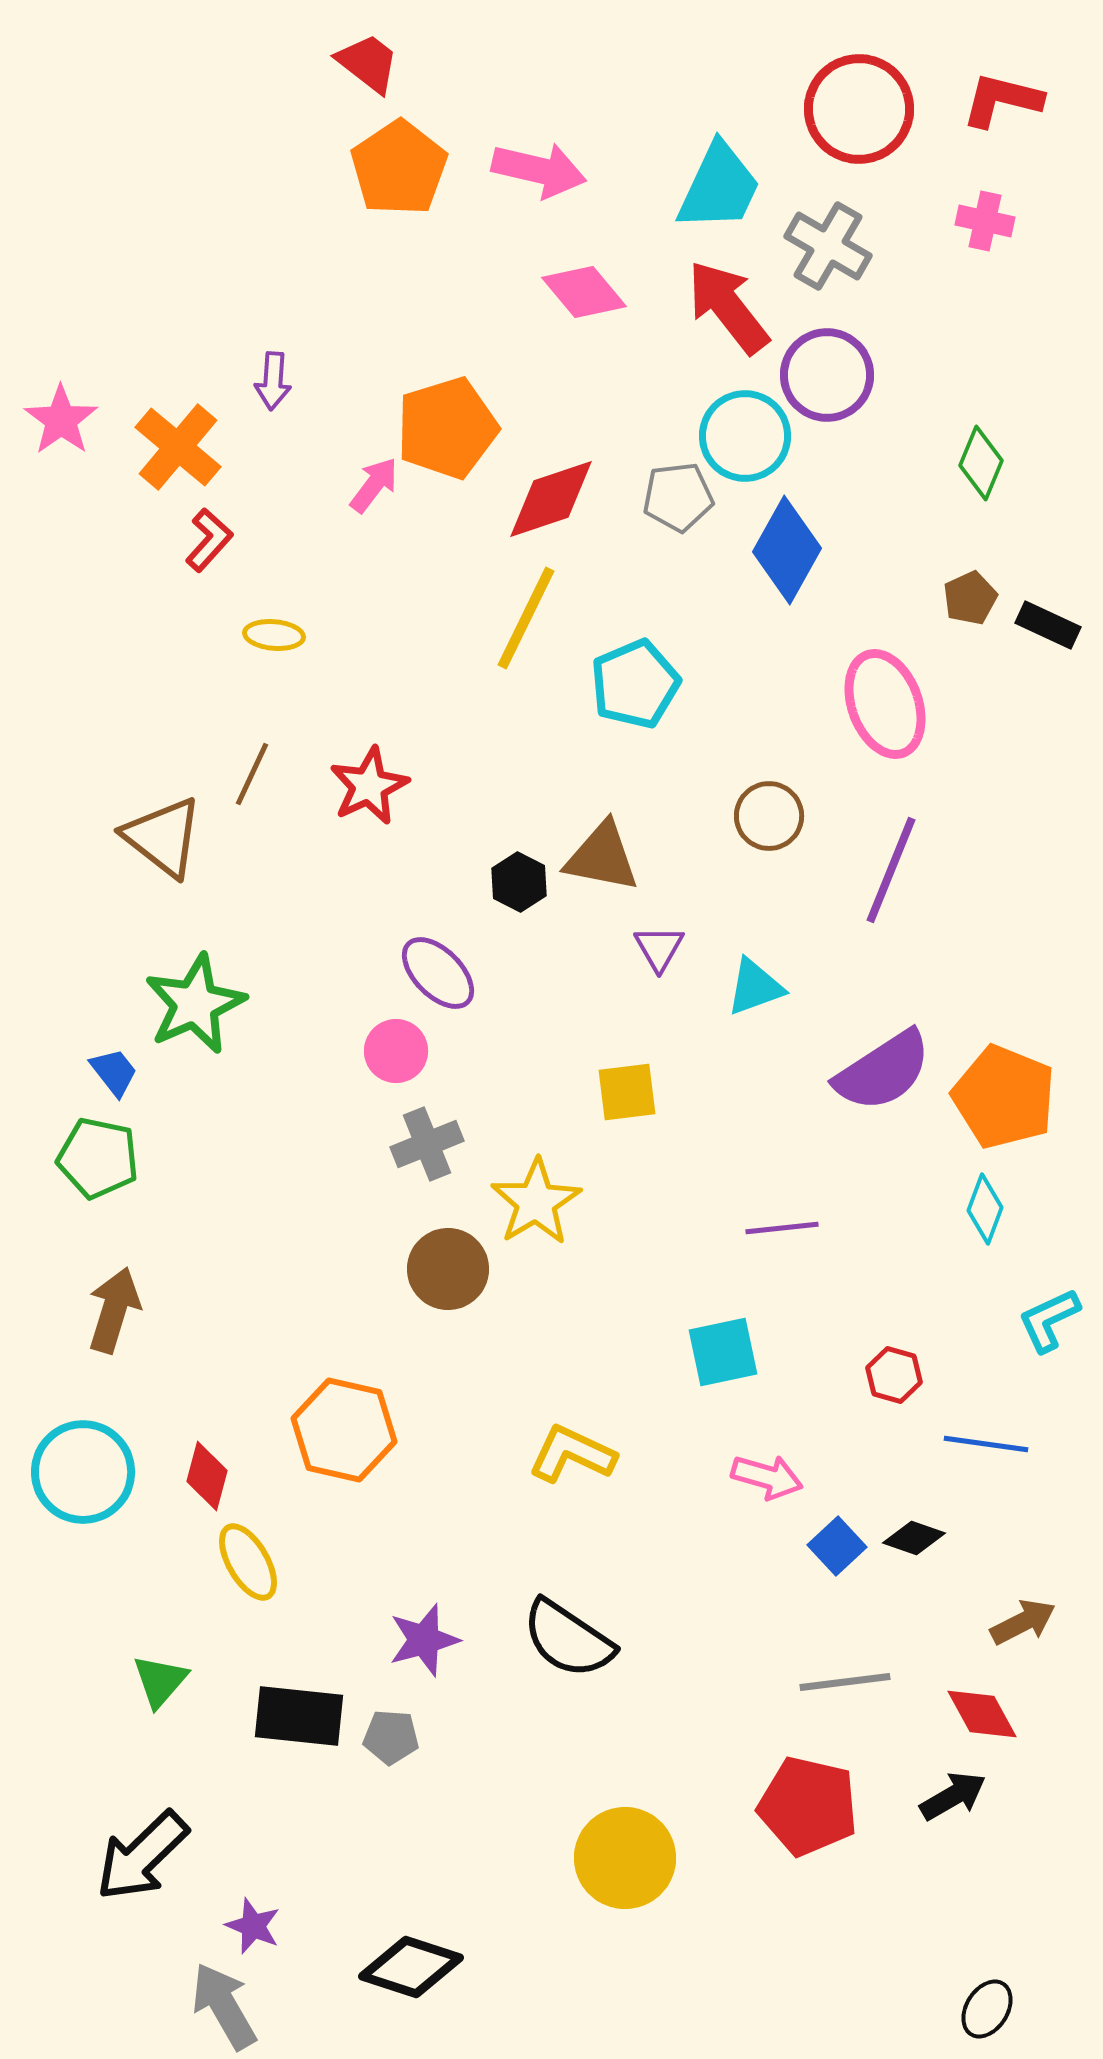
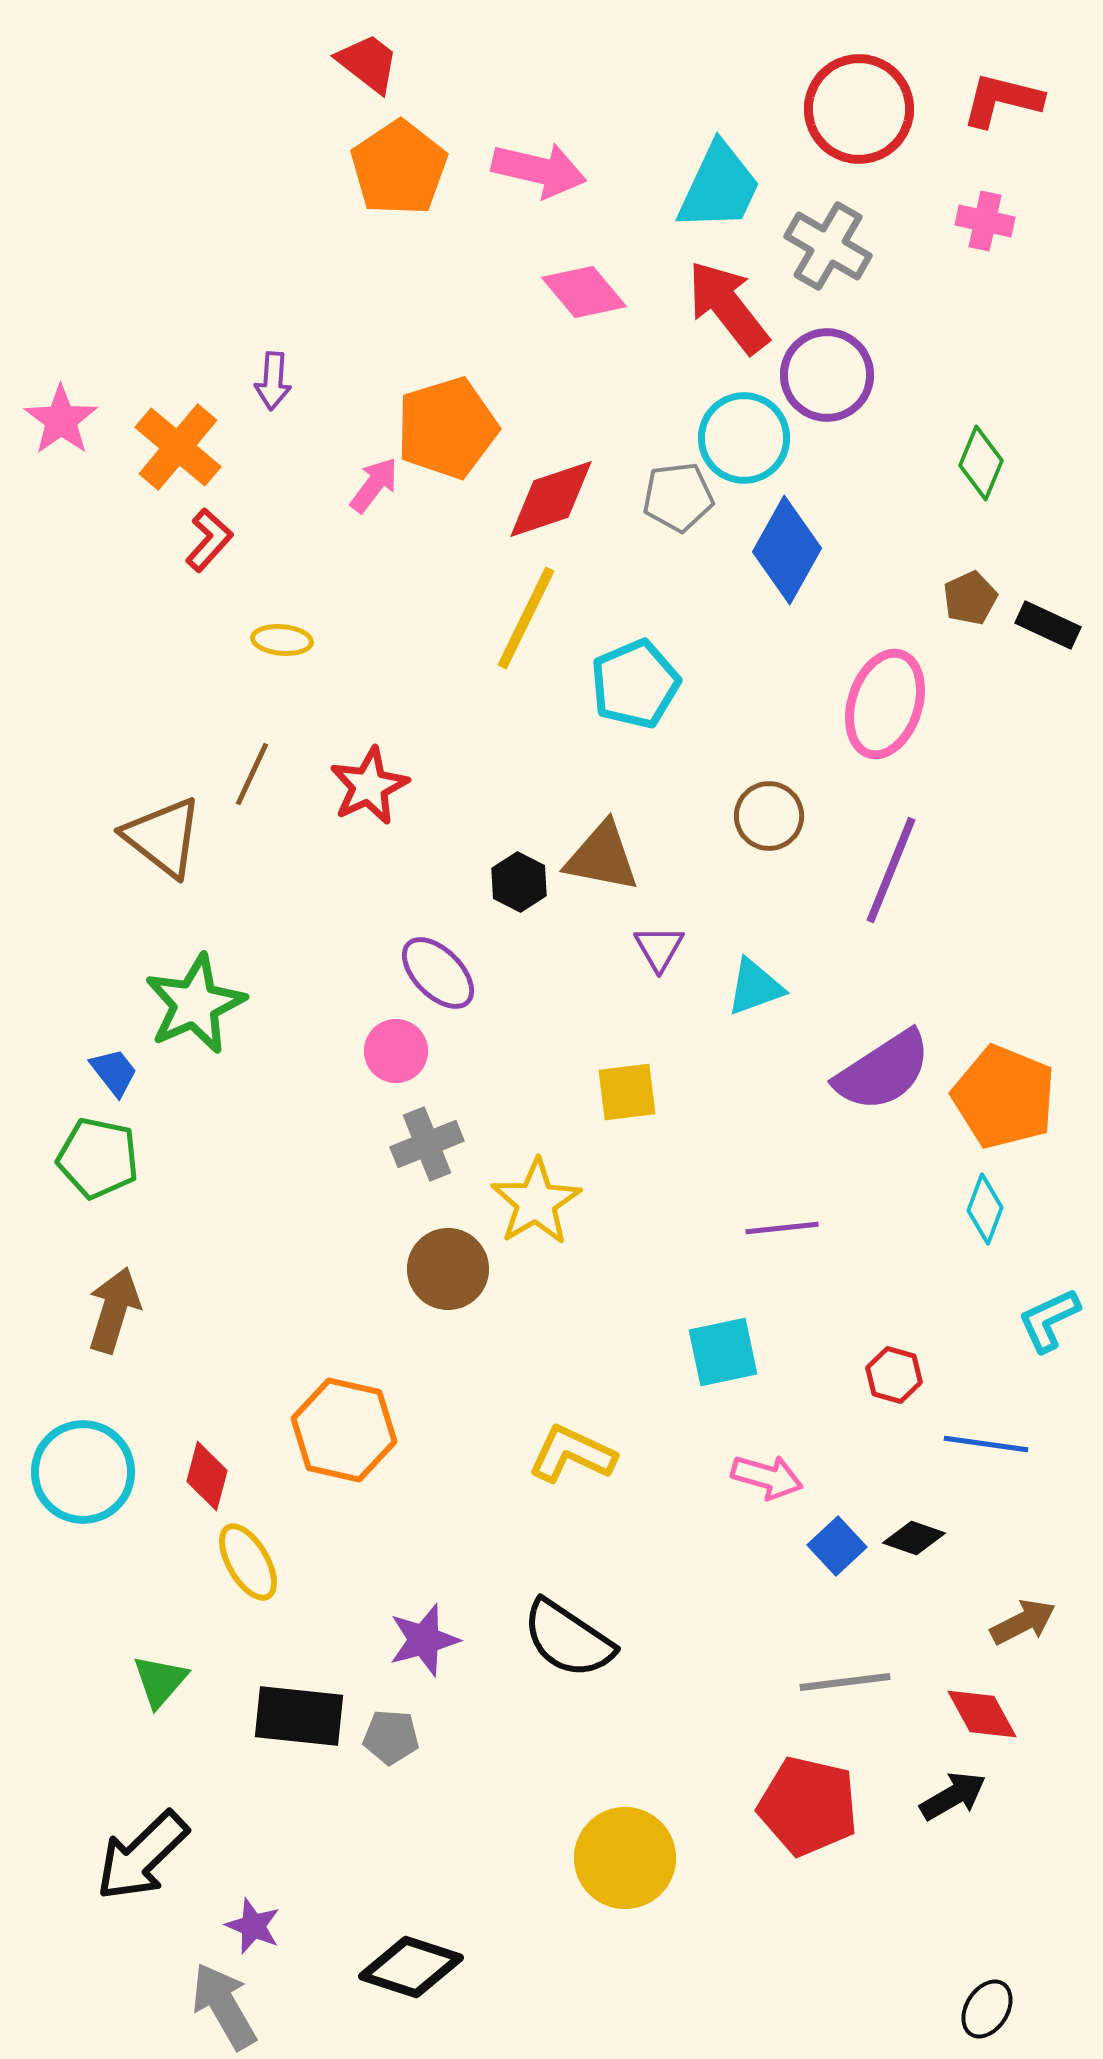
cyan circle at (745, 436): moved 1 px left, 2 px down
yellow ellipse at (274, 635): moved 8 px right, 5 px down
pink ellipse at (885, 704): rotated 38 degrees clockwise
